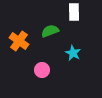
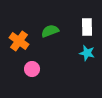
white rectangle: moved 13 px right, 15 px down
cyan star: moved 14 px right; rotated 14 degrees counterclockwise
pink circle: moved 10 px left, 1 px up
